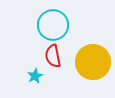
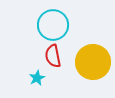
cyan star: moved 2 px right, 2 px down
